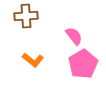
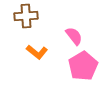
orange L-shape: moved 4 px right, 8 px up
pink pentagon: moved 2 px down
